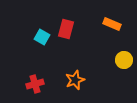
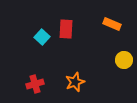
red rectangle: rotated 12 degrees counterclockwise
cyan square: rotated 14 degrees clockwise
orange star: moved 2 px down
